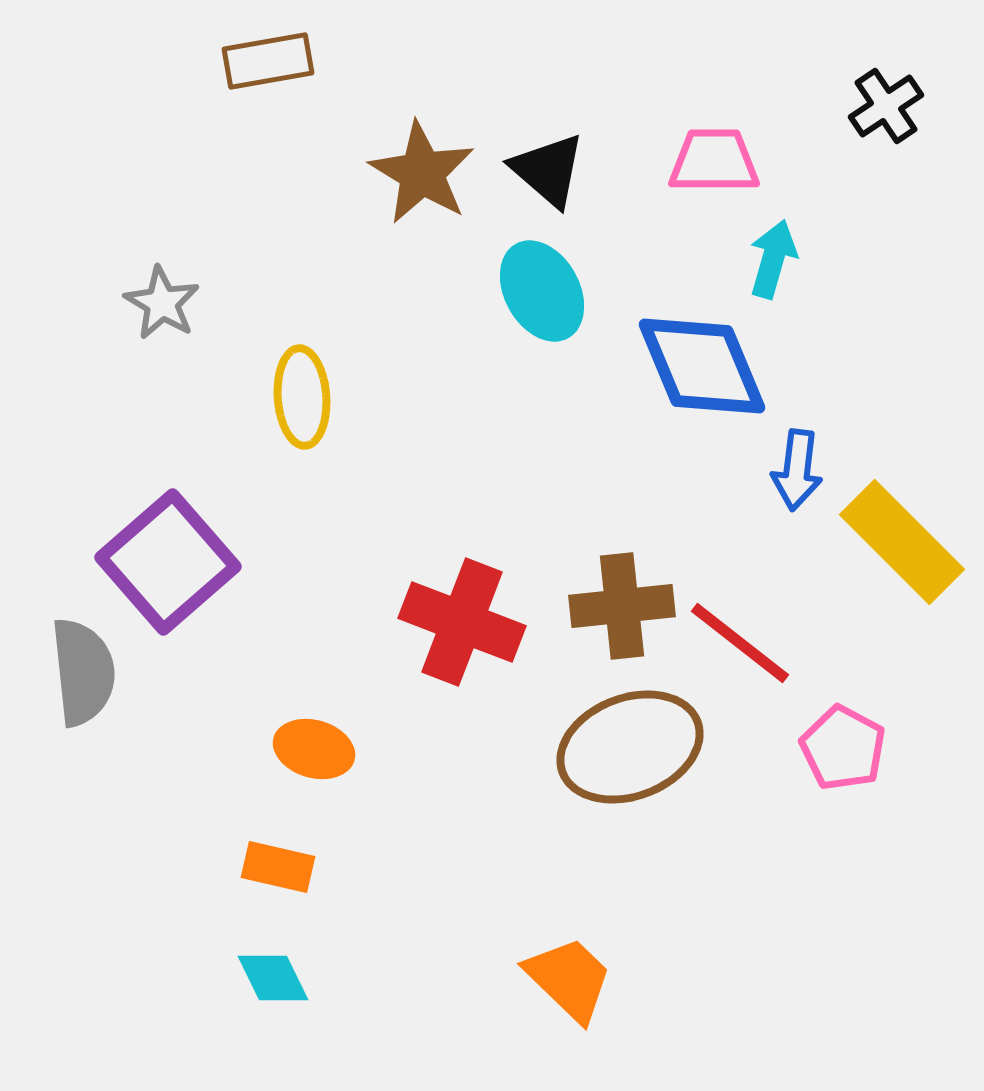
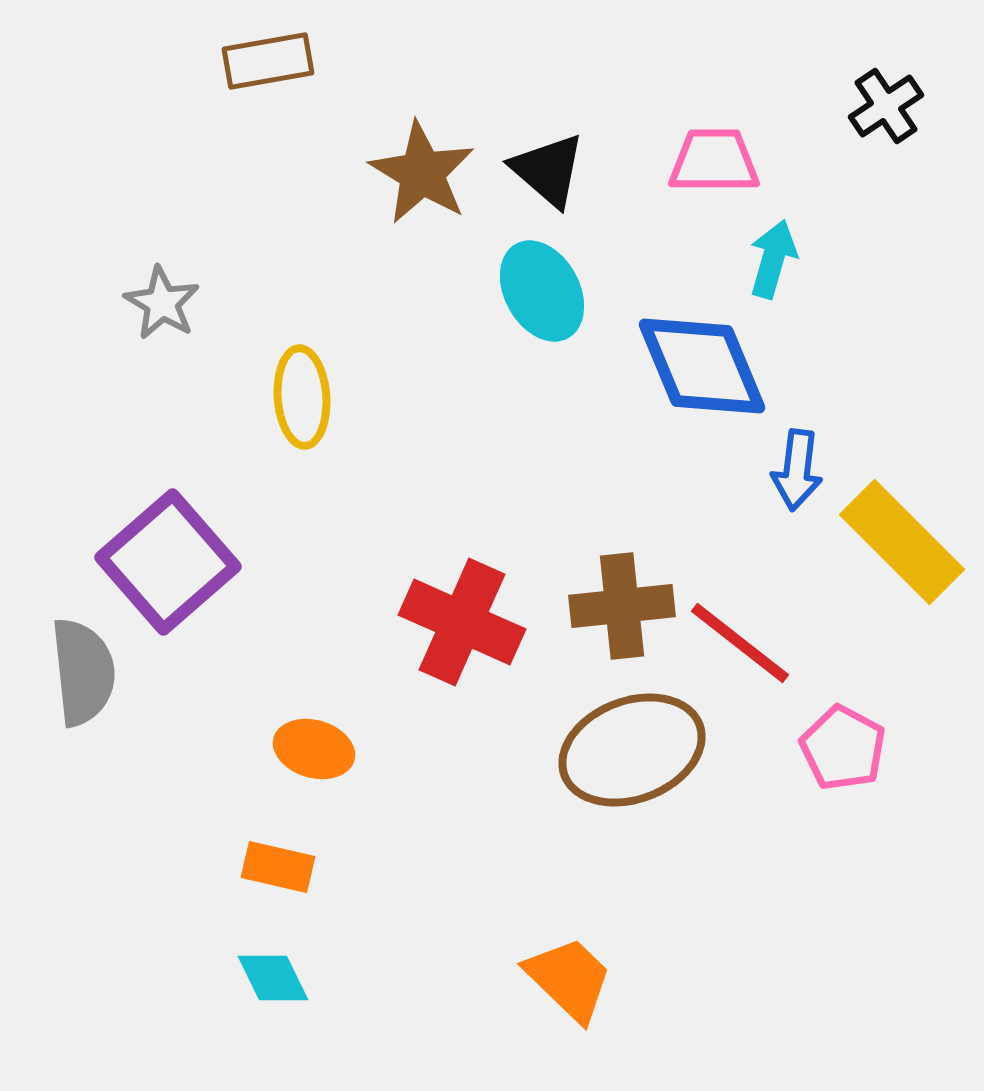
red cross: rotated 3 degrees clockwise
brown ellipse: moved 2 px right, 3 px down
